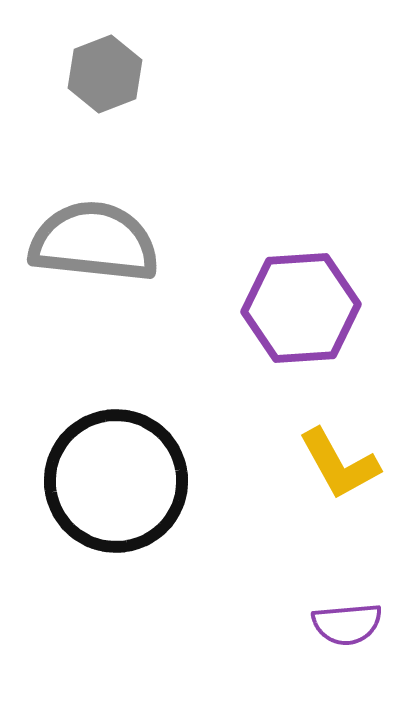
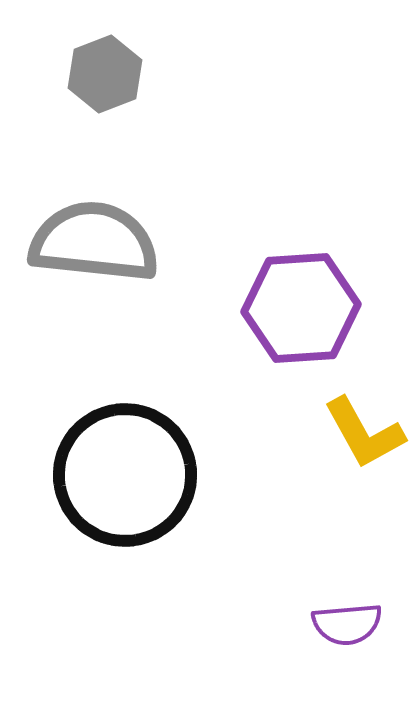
yellow L-shape: moved 25 px right, 31 px up
black circle: moved 9 px right, 6 px up
